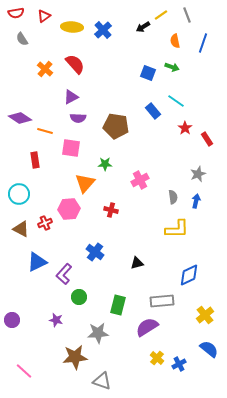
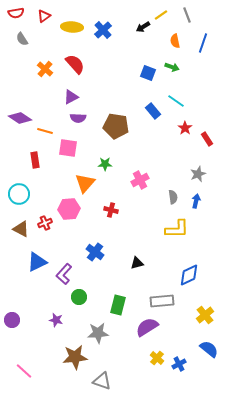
pink square at (71, 148): moved 3 px left
